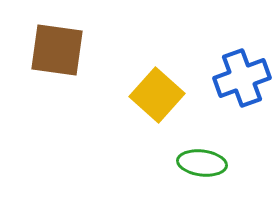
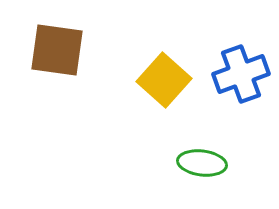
blue cross: moved 1 px left, 4 px up
yellow square: moved 7 px right, 15 px up
